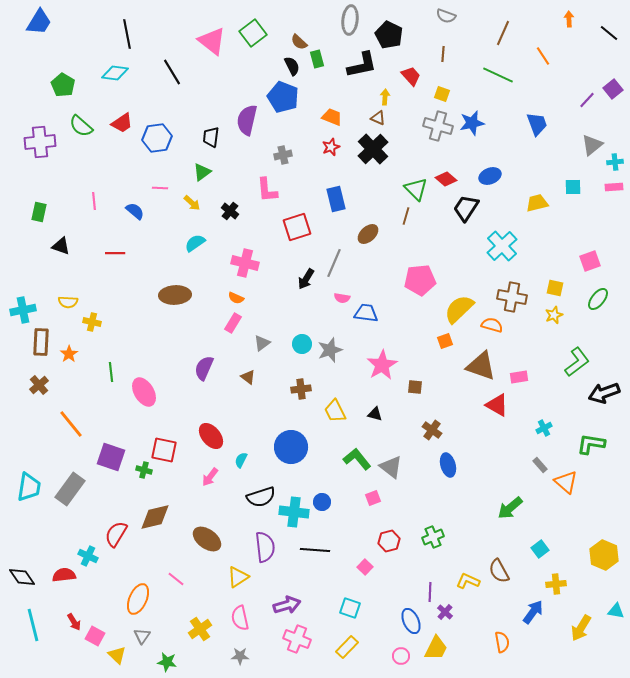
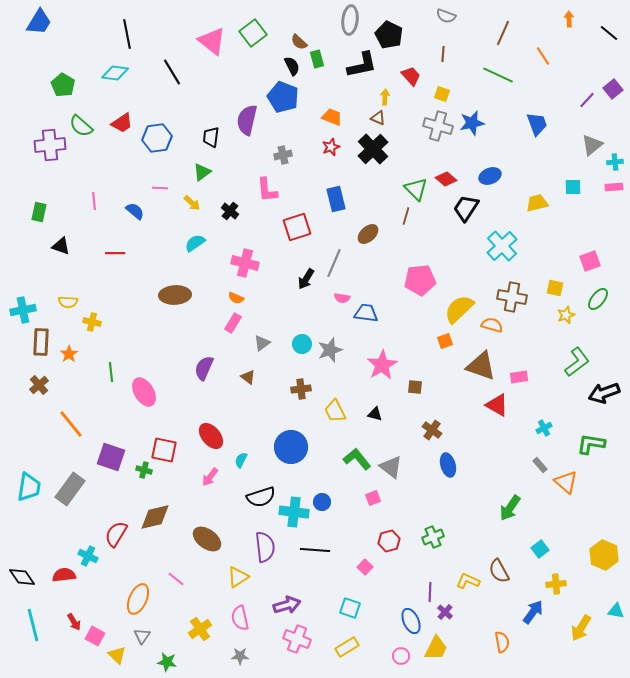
purple cross at (40, 142): moved 10 px right, 3 px down
yellow star at (554, 315): moved 12 px right
green arrow at (510, 508): rotated 16 degrees counterclockwise
yellow rectangle at (347, 647): rotated 15 degrees clockwise
